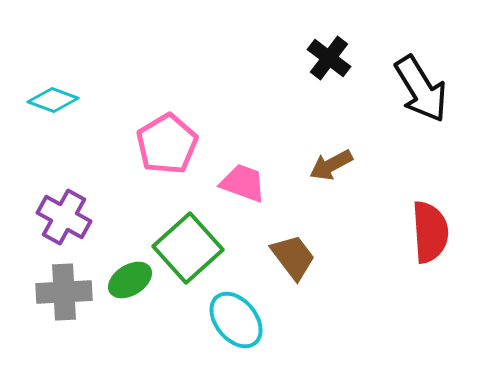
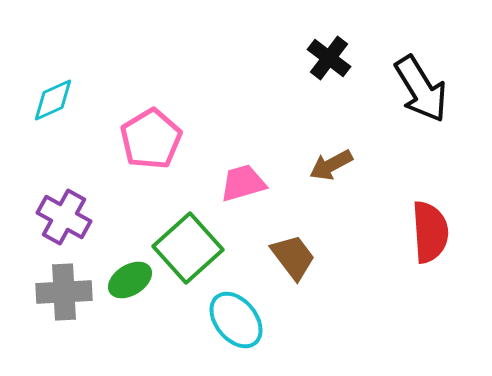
cyan diamond: rotated 45 degrees counterclockwise
pink pentagon: moved 16 px left, 5 px up
pink trapezoid: rotated 36 degrees counterclockwise
